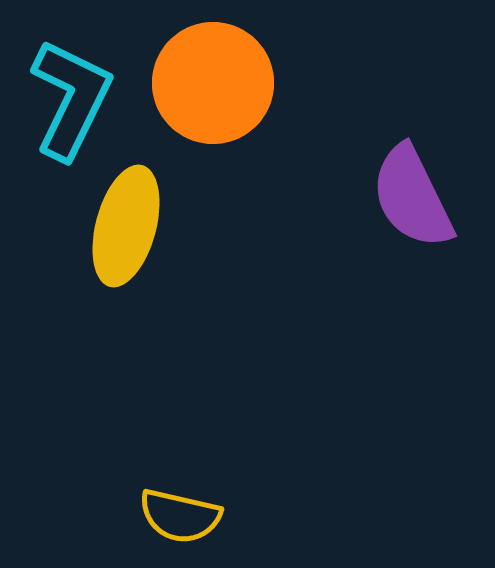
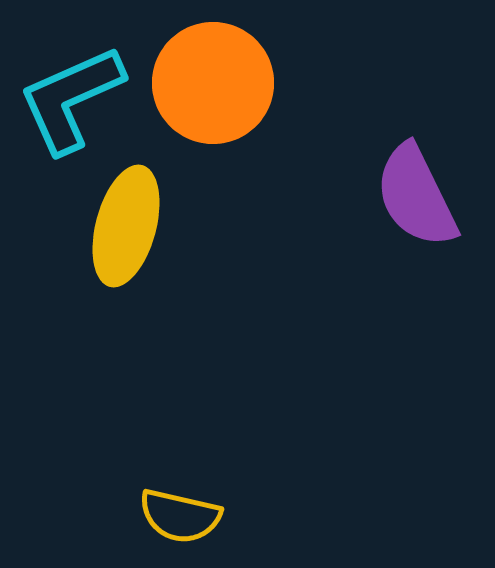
cyan L-shape: rotated 140 degrees counterclockwise
purple semicircle: moved 4 px right, 1 px up
